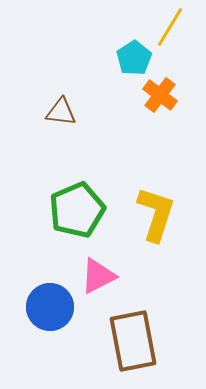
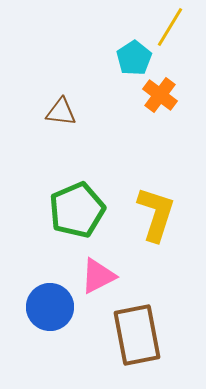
brown rectangle: moved 4 px right, 6 px up
